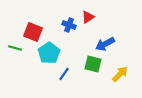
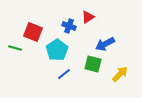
blue cross: moved 1 px down
cyan pentagon: moved 8 px right, 3 px up
blue line: rotated 16 degrees clockwise
